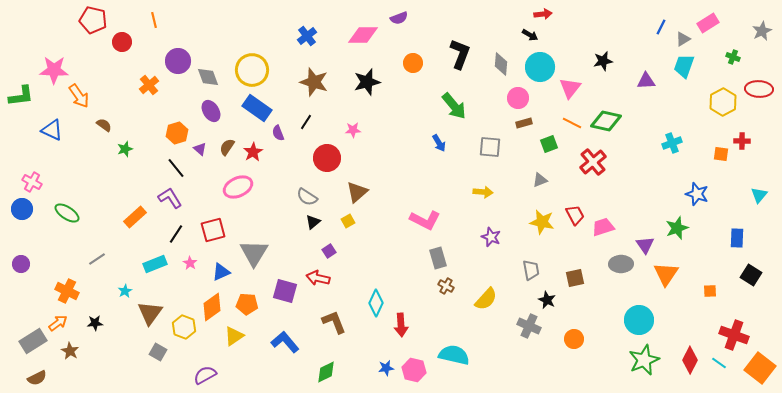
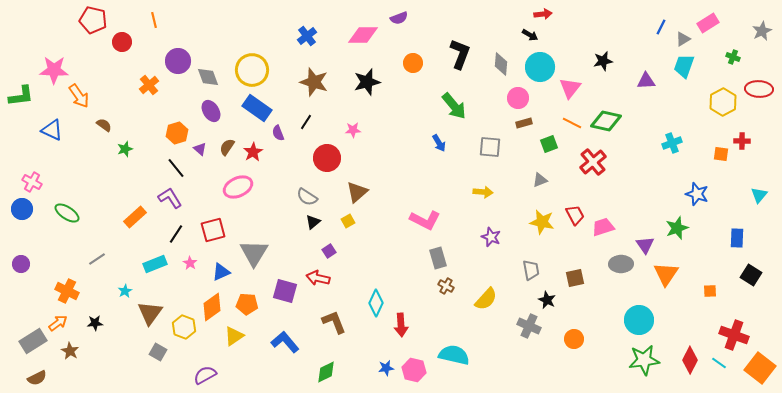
green star at (644, 360): rotated 16 degrees clockwise
